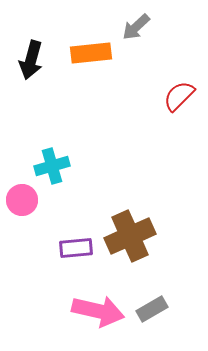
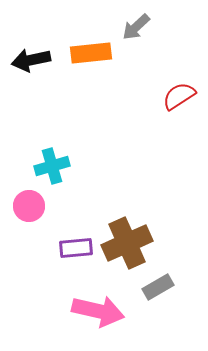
black arrow: rotated 63 degrees clockwise
red semicircle: rotated 12 degrees clockwise
pink circle: moved 7 px right, 6 px down
brown cross: moved 3 px left, 7 px down
gray rectangle: moved 6 px right, 22 px up
